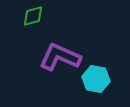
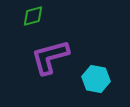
purple L-shape: moved 10 px left; rotated 39 degrees counterclockwise
